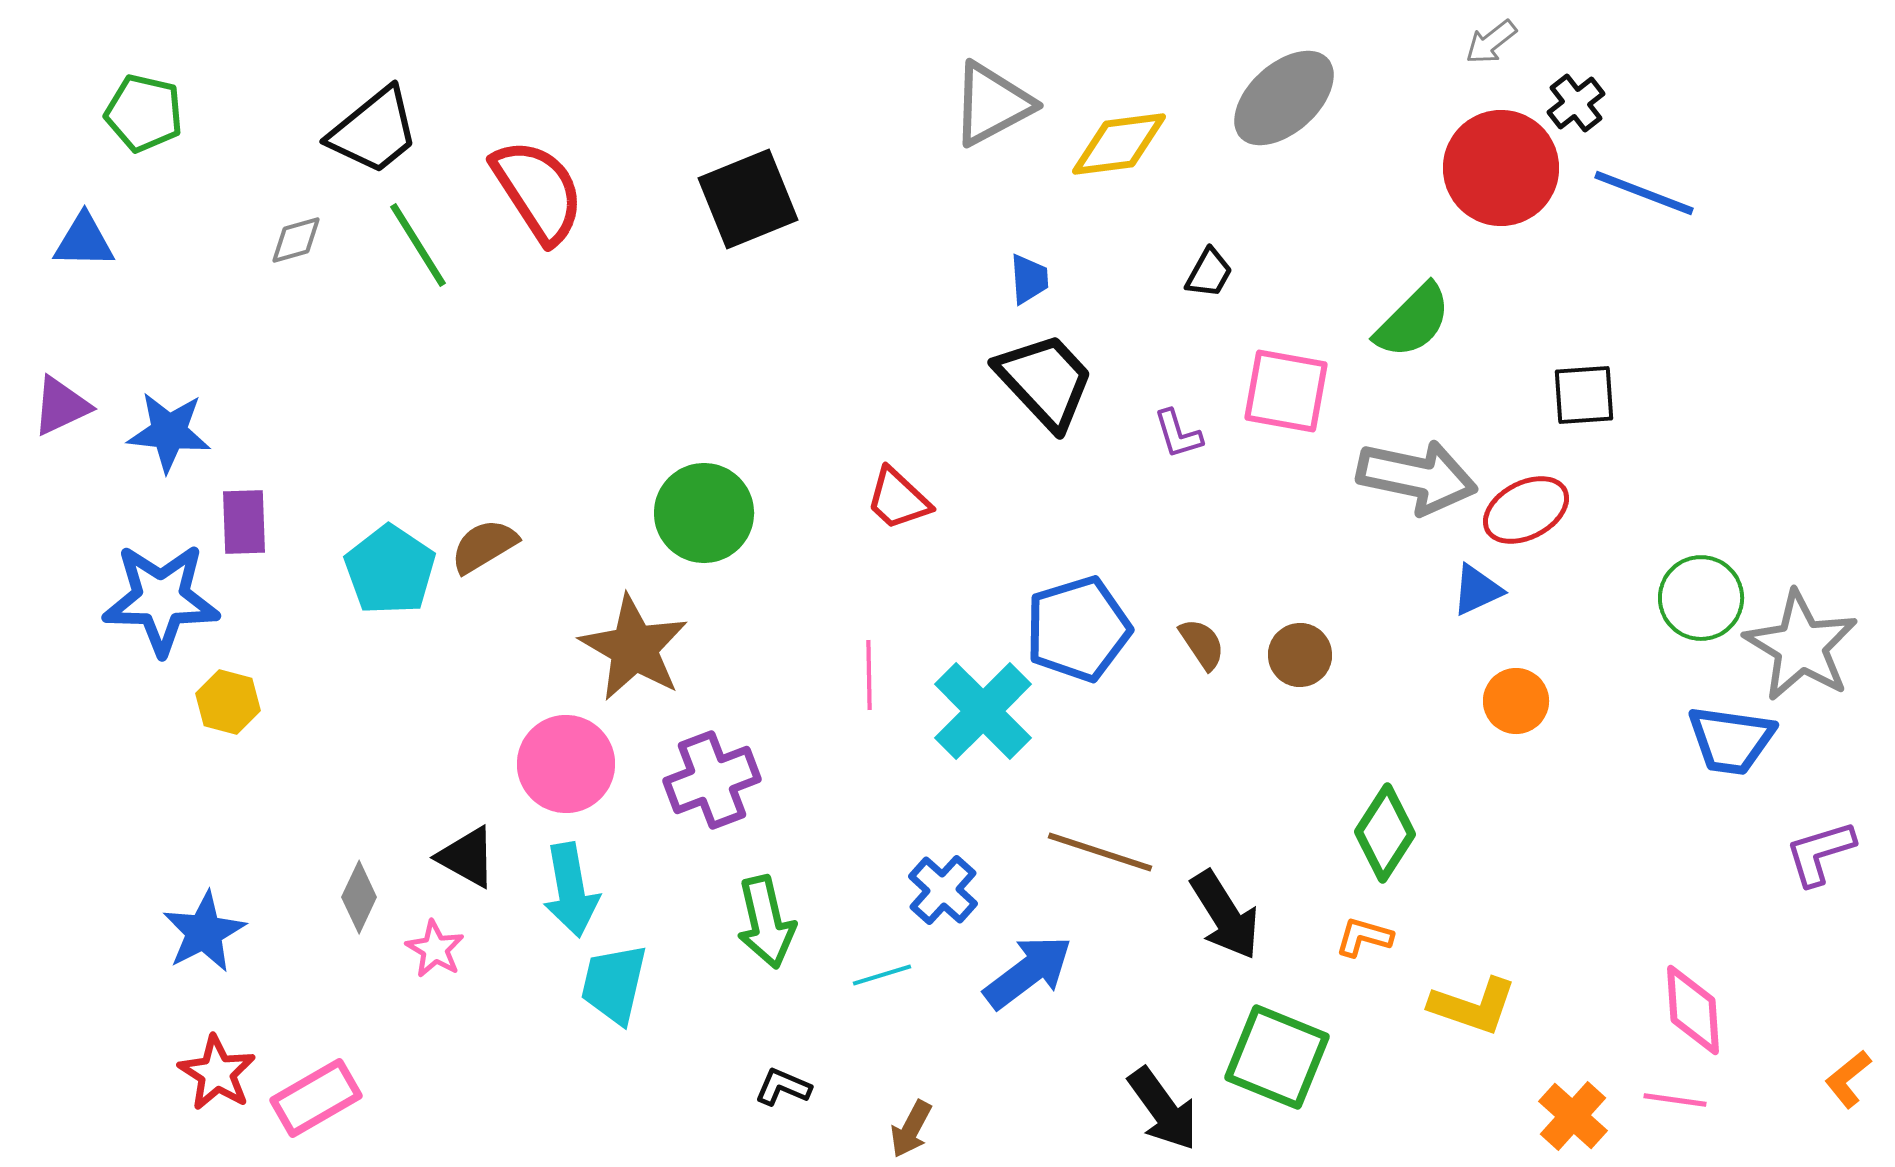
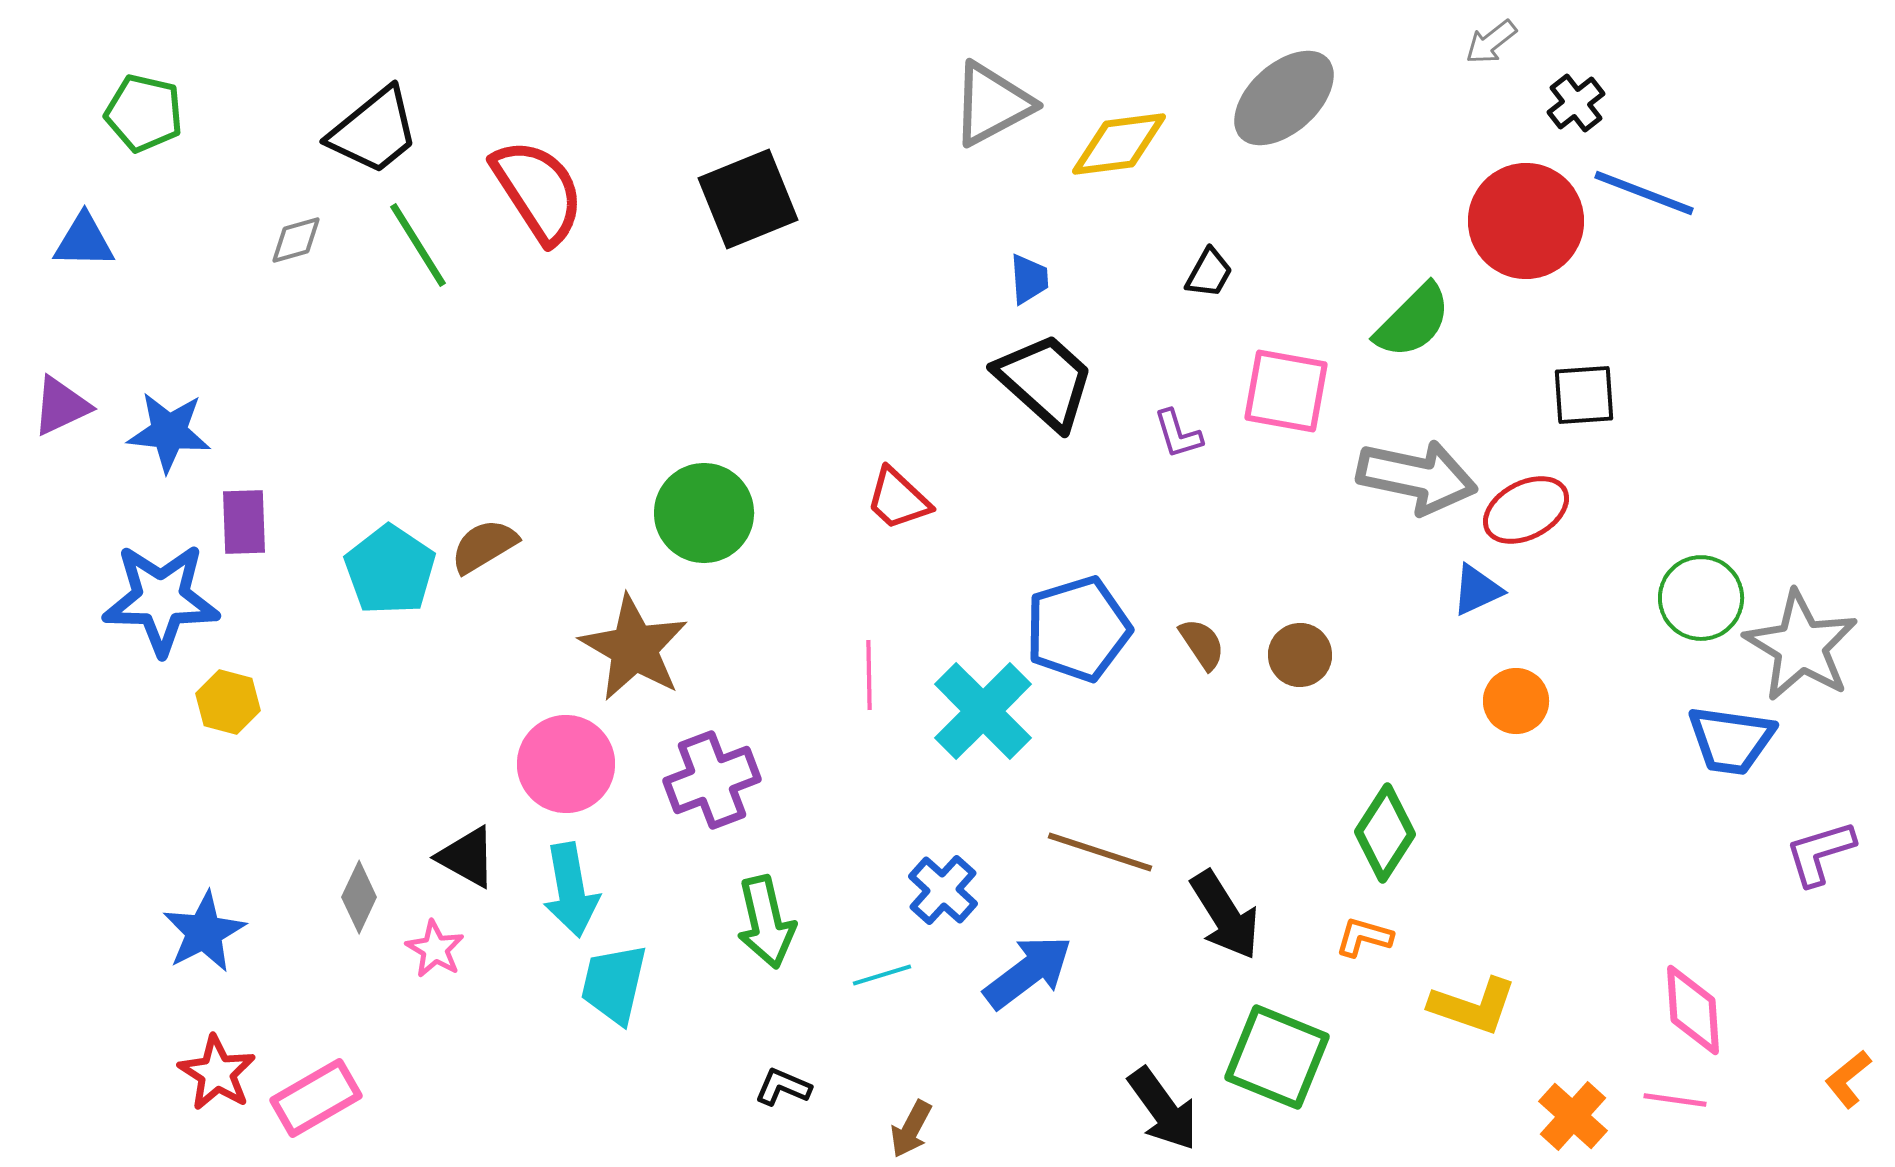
red circle at (1501, 168): moved 25 px right, 53 px down
black trapezoid at (1045, 381): rotated 5 degrees counterclockwise
